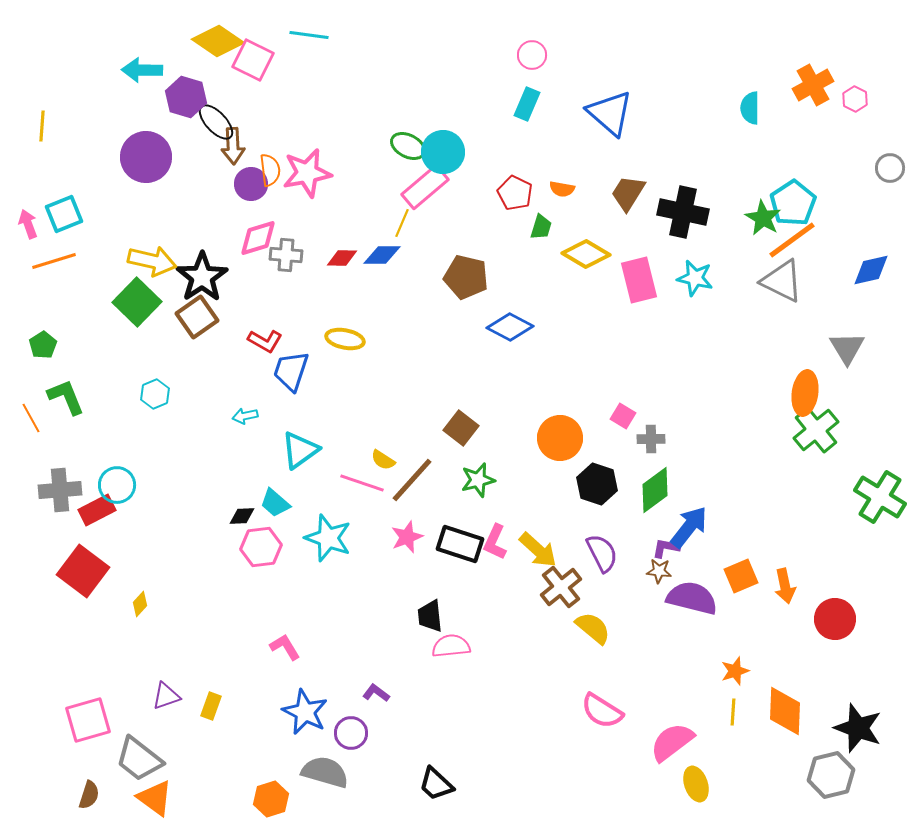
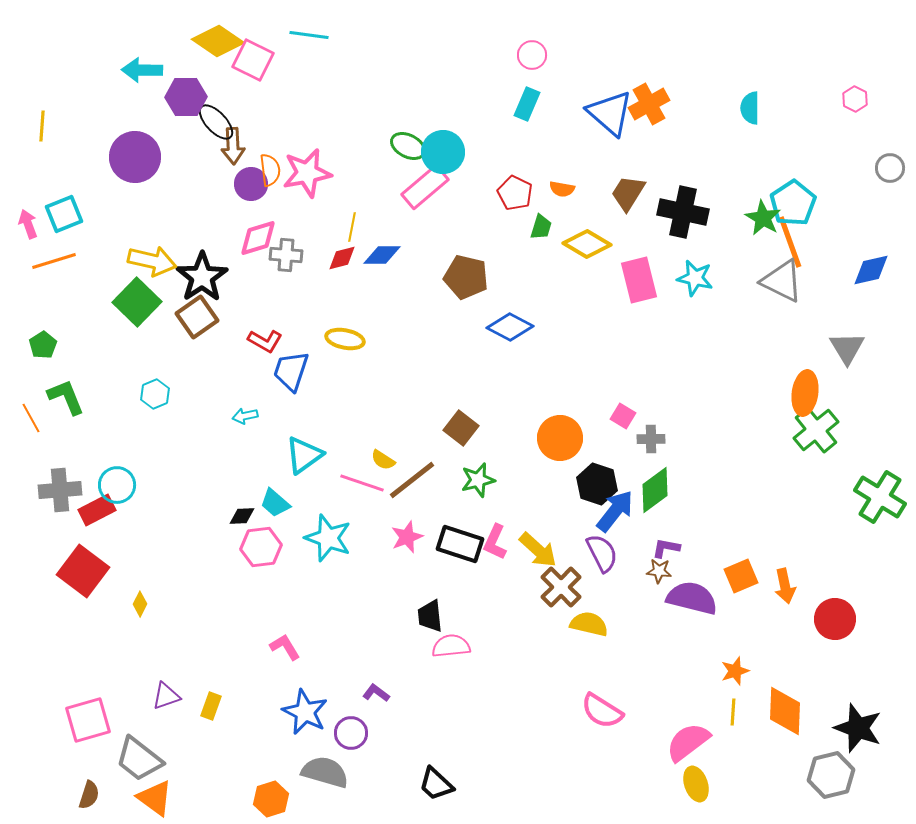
orange cross at (813, 85): moved 164 px left, 19 px down
purple hexagon at (186, 97): rotated 18 degrees counterclockwise
purple circle at (146, 157): moved 11 px left
yellow line at (402, 223): moved 50 px left, 4 px down; rotated 12 degrees counterclockwise
orange line at (792, 240): moved 2 px left, 2 px down; rotated 74 degrees counterclockwise
yellow diamond at (586, 254): moved 1 px right, 10 px up
red diamond at (342, 258): rotated 16 degrees counterclockwise
cyan triangle at (300, 450): moved 4 px right, 5 px down
brown line at (412, 480): rotated 10 degrees clockwise
blue arrow at (689, 527): moved 74 px left, 16 px up
brown cross at (561, 587): rotated 6 degrees counterclockwise
yellow diamond at (140, 604): rotated 15 degrees counterclockwise
yellow semicircle at (593, 628): moved 4 px left, 4 px up; rotated 27 degrees counterclockwise
pink semicircle at (672, 742): moved 16 px right
